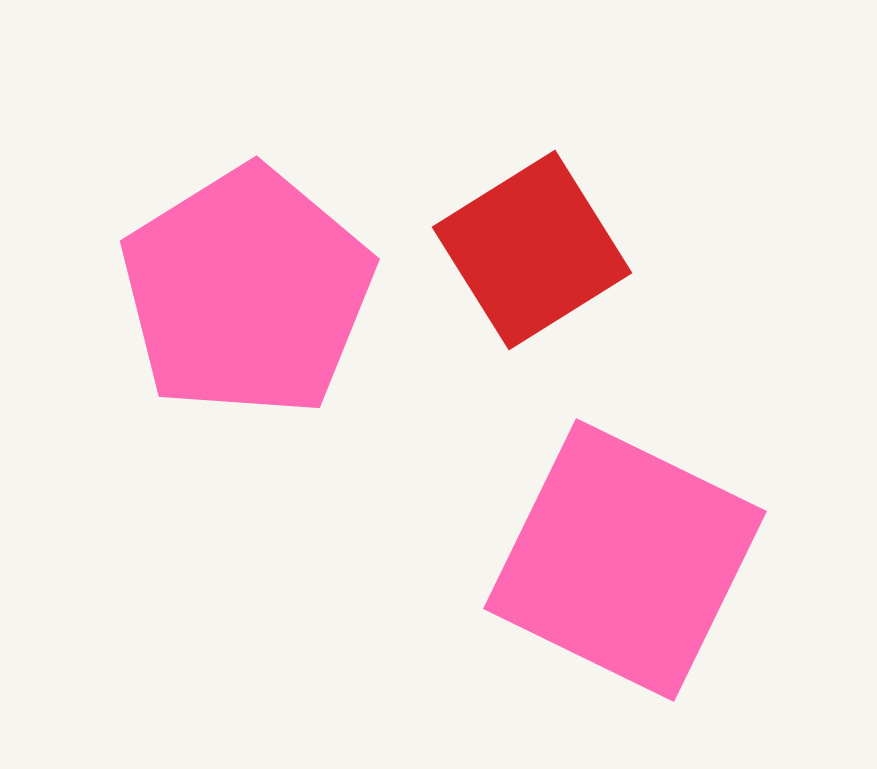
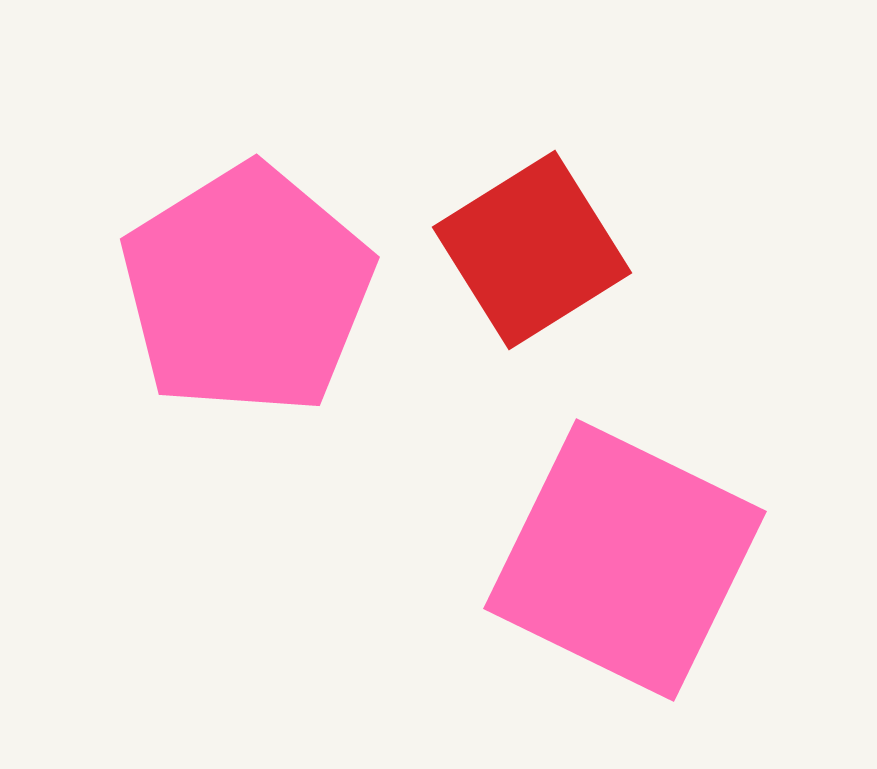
pink pentagon: moved 2 px up
